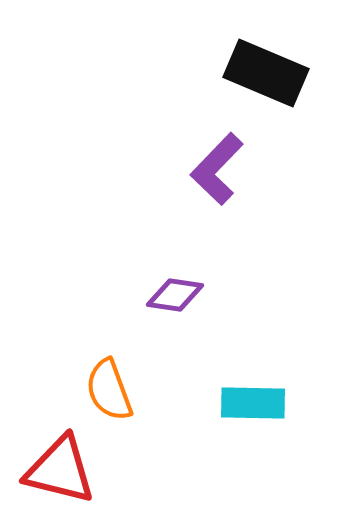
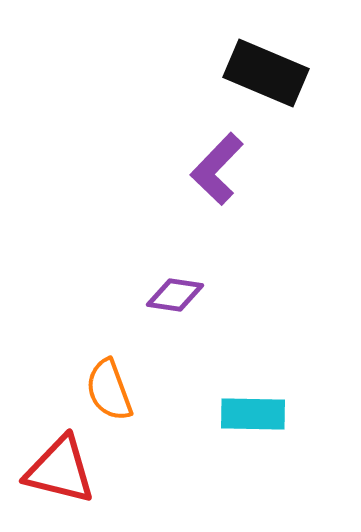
cyan rectangle: moved 11 px down
